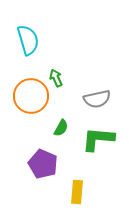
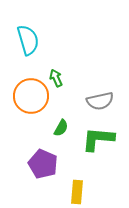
gray semicircle: moved 3 px right, 2 px down
